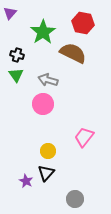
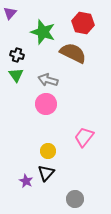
green star: rotated 20 degrees counterclockwise
pink circle: moved 3 px right
